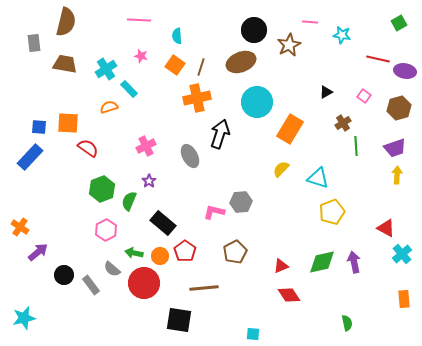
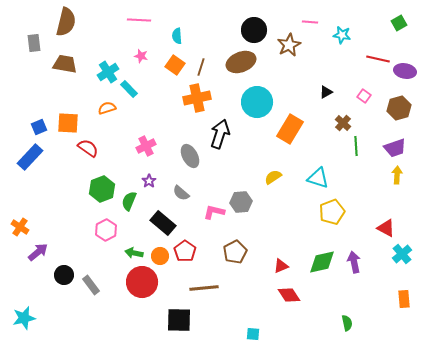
cyan cross at (106, 69): moved 2 px right, 3 px down
orange semicircle at (109, 107): moved 2 px left, 1 px down
brown cross at (343, 123): rotated 14 degrees counterclockwise
blue square at (39, 127): rotated 28 degrees counterclockwise
yellow semicircle at (281, 169): moved 8 px left, 8 px down; rotated 12 degrees clockwise
gray semicircle at (112, 269): moved 69 px right, 76 px up
red circle at (144, 283): moved 2 px left, 1 px up
black square at (179, 320): rotated 8 degrees counterclockwise
